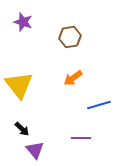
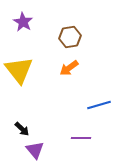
purple star: rotated 12 degrees clockwise
orange arrow: moved 4 px left, 10 px up
yellow triangle: moved 15 px up
